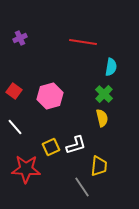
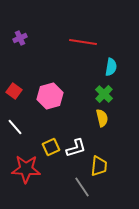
white L-shape: moved 3 px down
